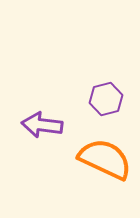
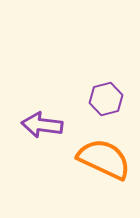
orange semicircle: moved 1 px left
